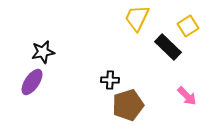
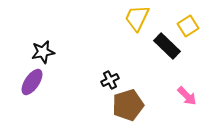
black rectangle: moved 1 px left, 1 px up
black cross: rotated 30 degrees counterclockwise
